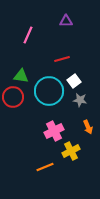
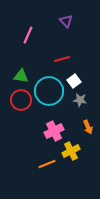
purple triangle: rotated 48 degrees clockwise
red circle: moved 8 px right, 3 px down
orange line: moved 2 px right, 3 px up
